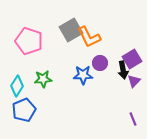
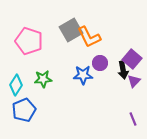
purple square: rotated 18 degrees counterclockwise
cyan diamond: moved 1 px left, 1 px up
